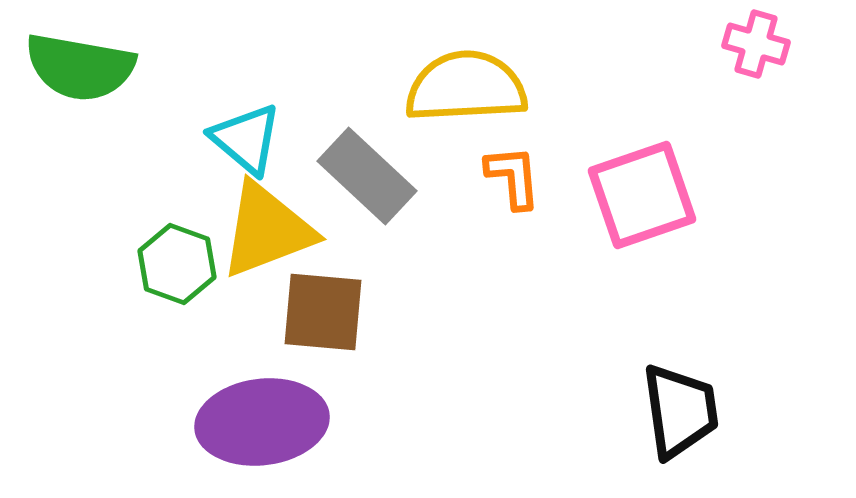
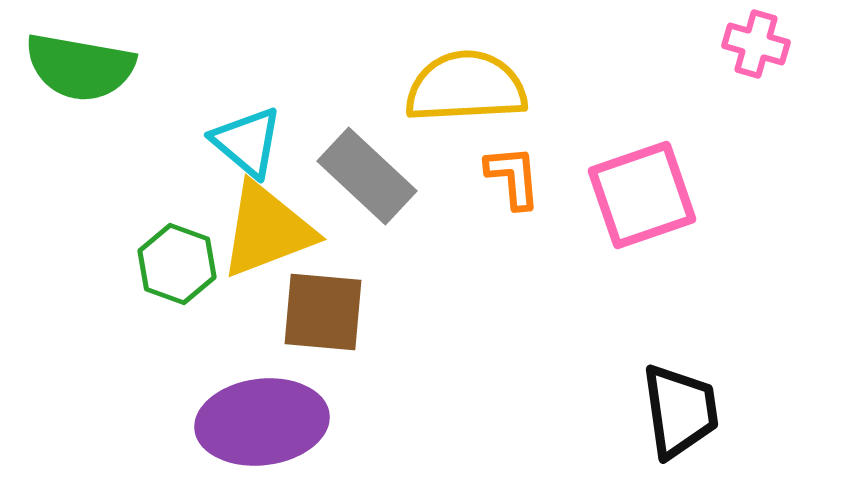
cyan triangle: moved 1 px right, 3 px down
